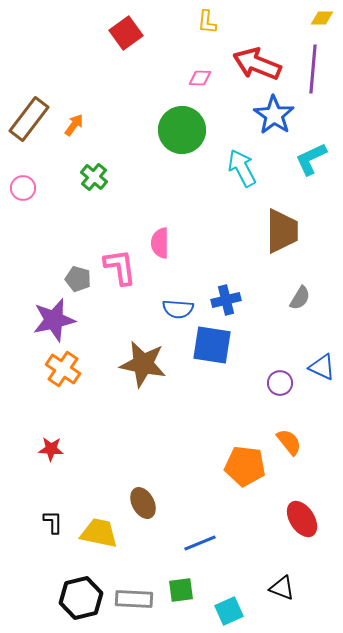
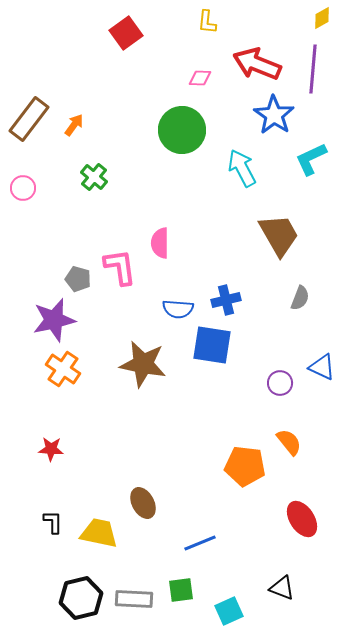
yellow diamond: rotated 30 degrees counterclockwise
brown trapezoid: moved 3 px left, 4 px down; rotated 30 degrees counterclockwise
gray semicircle: rotated 10 degrees counterclockwise
